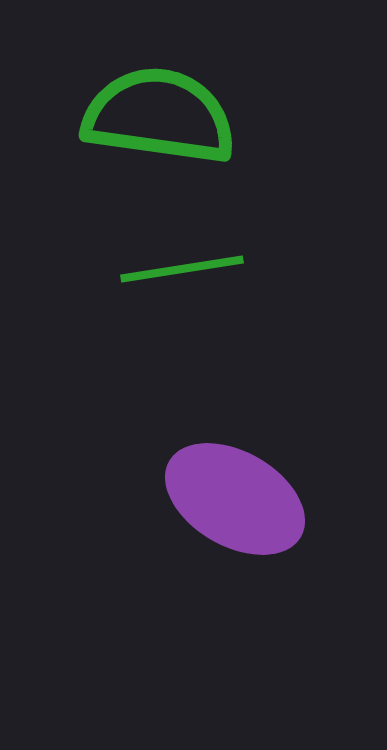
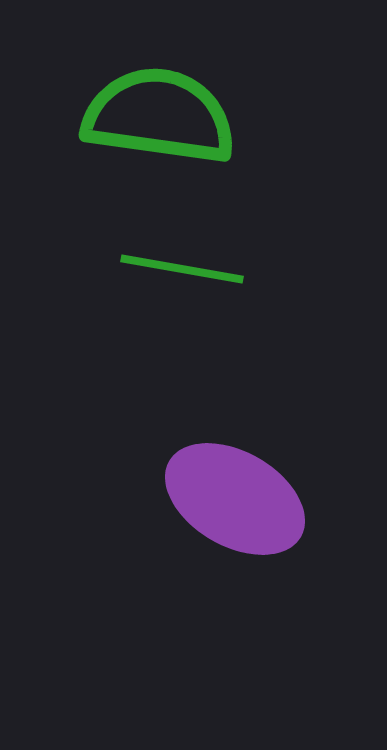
green line: rotated 19 degrees clockwise
